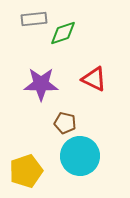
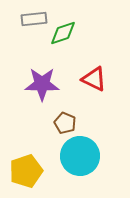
purple star: moved 1 px right
brown pentagon: rotated 10 degrees clockwise
